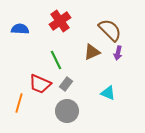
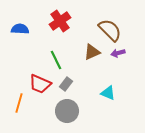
purple arrow: rotated 64 degrees clockwise
